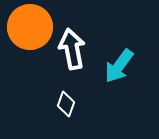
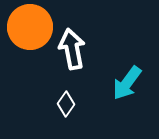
cyan arrow: moved 8 px right, 17 px down
white diamond: rotated 15 degrees clockwise
